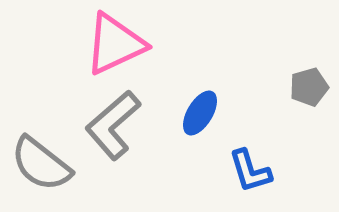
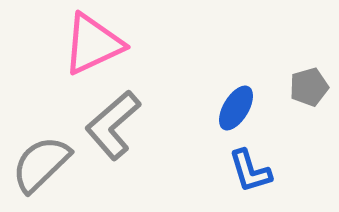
pink triangle: moved 22 px left
blue ellipse: moved 36 px right, 5 px up
gray semicircle: rotated 98 degrees clockwise
